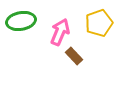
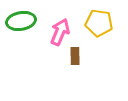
yellow pentagon: rotated 28 degrees clockwise
brown rectangle: moved 1 px right; rotated 42 degrees clockwise
